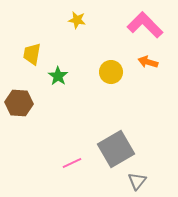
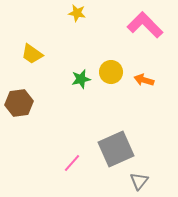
yellow star: moved 7 px up
yellow trapezoid: rotated 65 degrees counterclockwise
orange arrow: moved 4 px left, 18 px down
green star: moved 23 px right, 3 px down; rotated 24 degrees clockwise
brown hexagon: rotated 12 degrees counterclockwise
gray square: rotated 6 degrees clockwise
pink line: rotated 24 degrees counterclockwise
gray triangle: moved 2 px right
